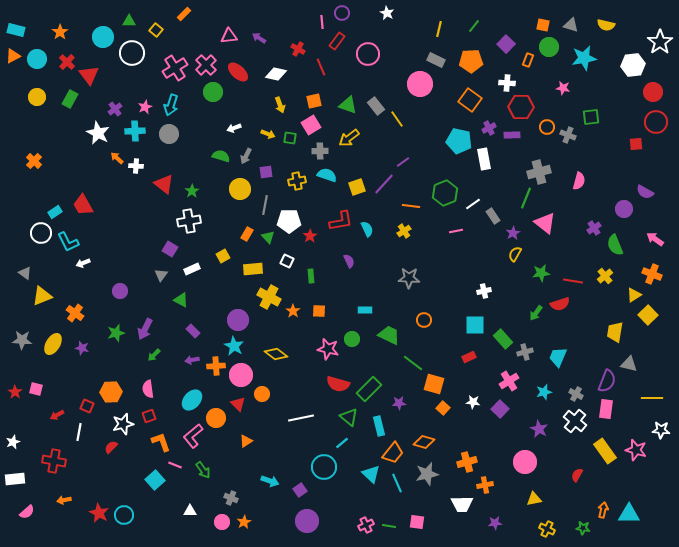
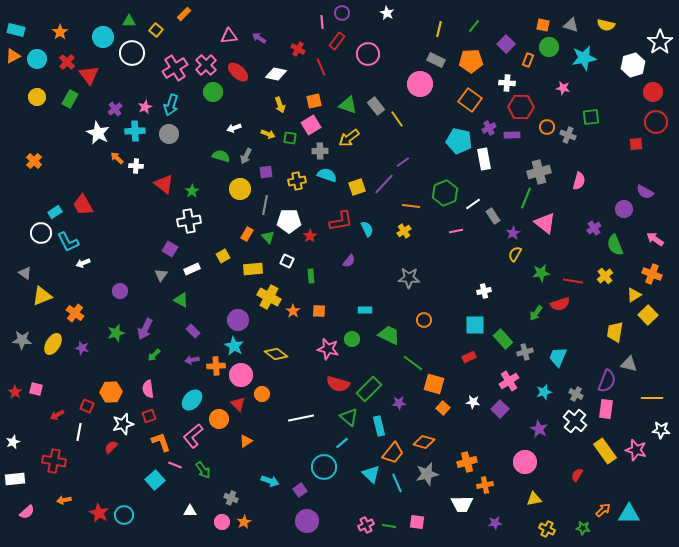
white hexagon at (633, 65): rotated 10 degrees counterclockwise
purple semicircle at (349, 261): rotated 64 degrees clockwise
orange circle at (216, 418): moved 3 px right, 1 px down
orange arrow at (603, 510): rotated 35 degrees clockwise
